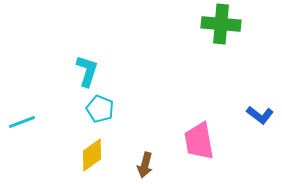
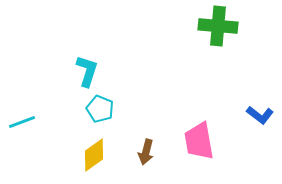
green cross: moved 3 px left, 2 px down
yellow diamond: moved 2 px right
brown arrow: moved 1 px right, 13 px up
